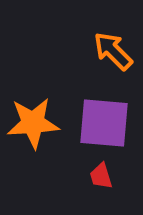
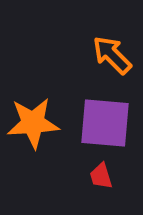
orange arrow: moved 1 px left, 4 px down
purple square: moved 1 px right
